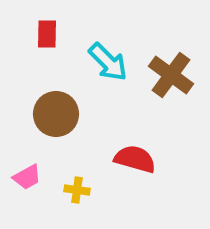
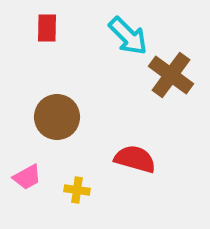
red rectangle: moved 6 px up
cyan arrow: moved 20 px right, 26 px up
brown circle: moved 1 px right, 3 px down
